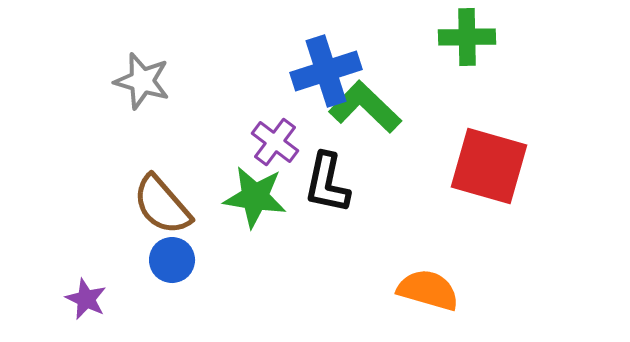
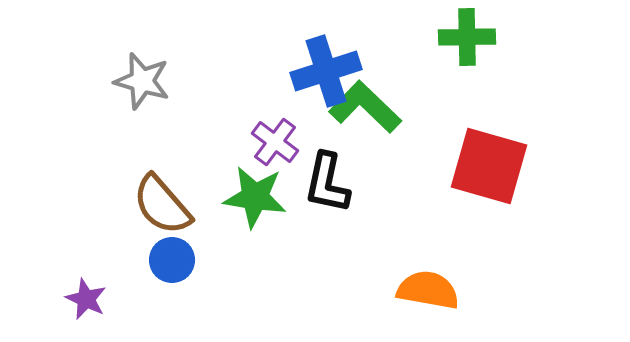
orange semicircle: rotated 6 degrees counterclockwise
